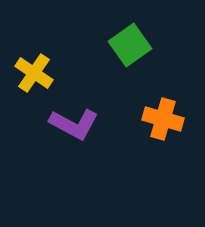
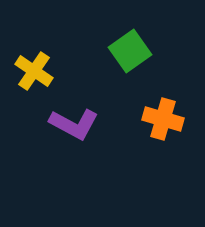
green square: moved 6 px down
yellow cross: moved 2 px up
